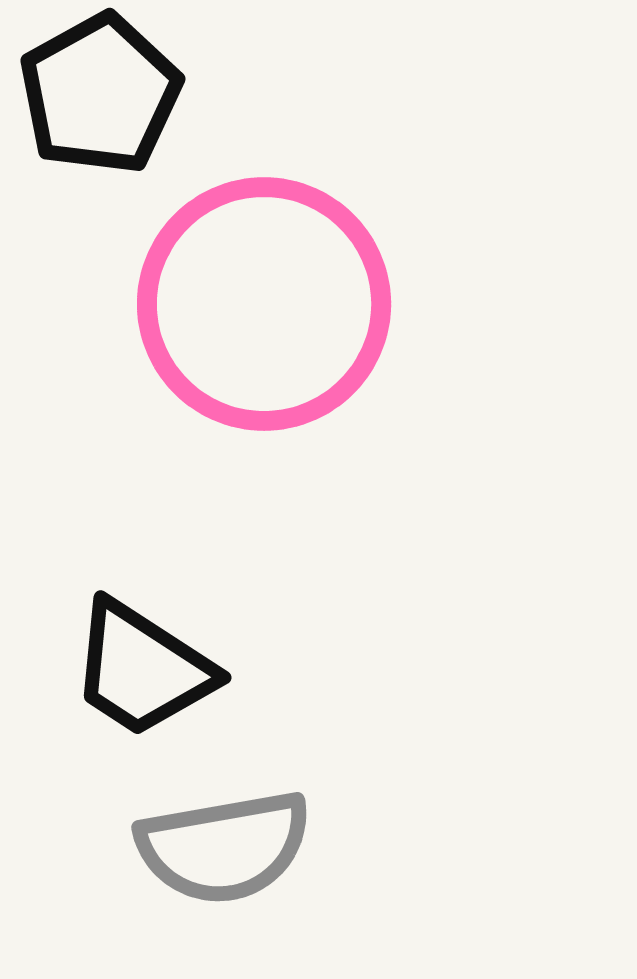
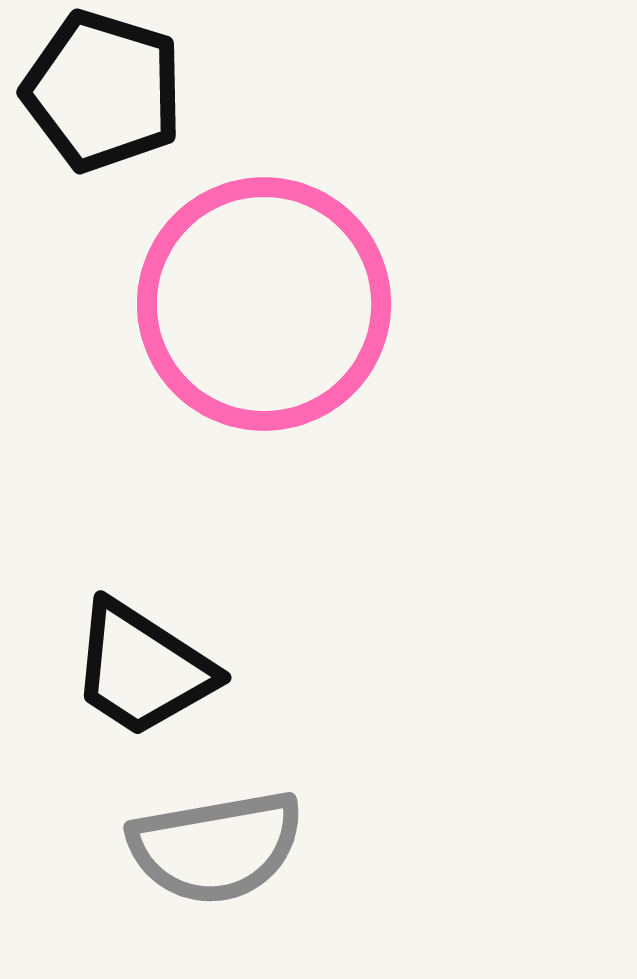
black pentagon: moved 3 px right, 3 px up; rotated 26 degrees counterclockwise
gray semicircle: moved 8 px left
